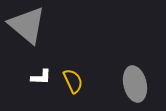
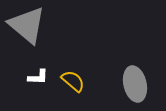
white L-shape: moved 3 px left
yellow semicircle: rotated 25 degrees counterclockwise
